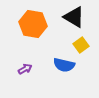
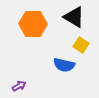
orange hexagon: rotated 8 degrees counterclockwise
yellow square: rotated 21 degrees counterclockwise
purple arrow: moved 6 px left, 17 px down
